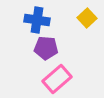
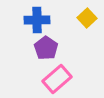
blue cross: rotated 10 degrees counterclockwise
purple pentagon: rotated 30 degrees clockwise
